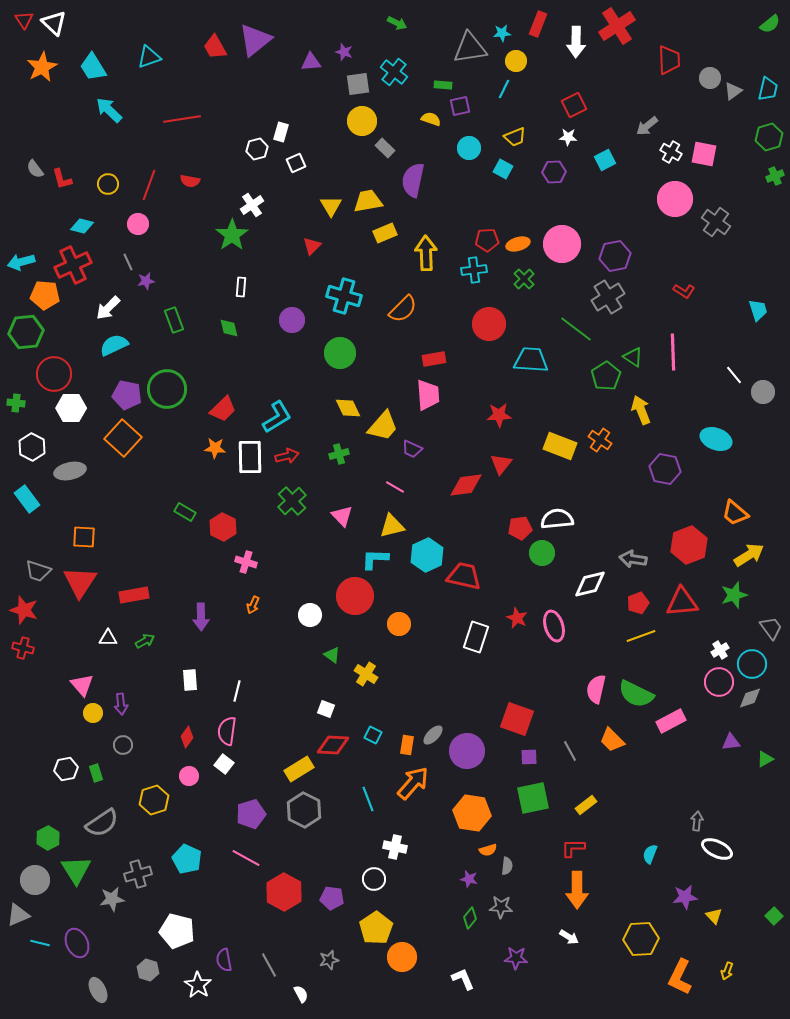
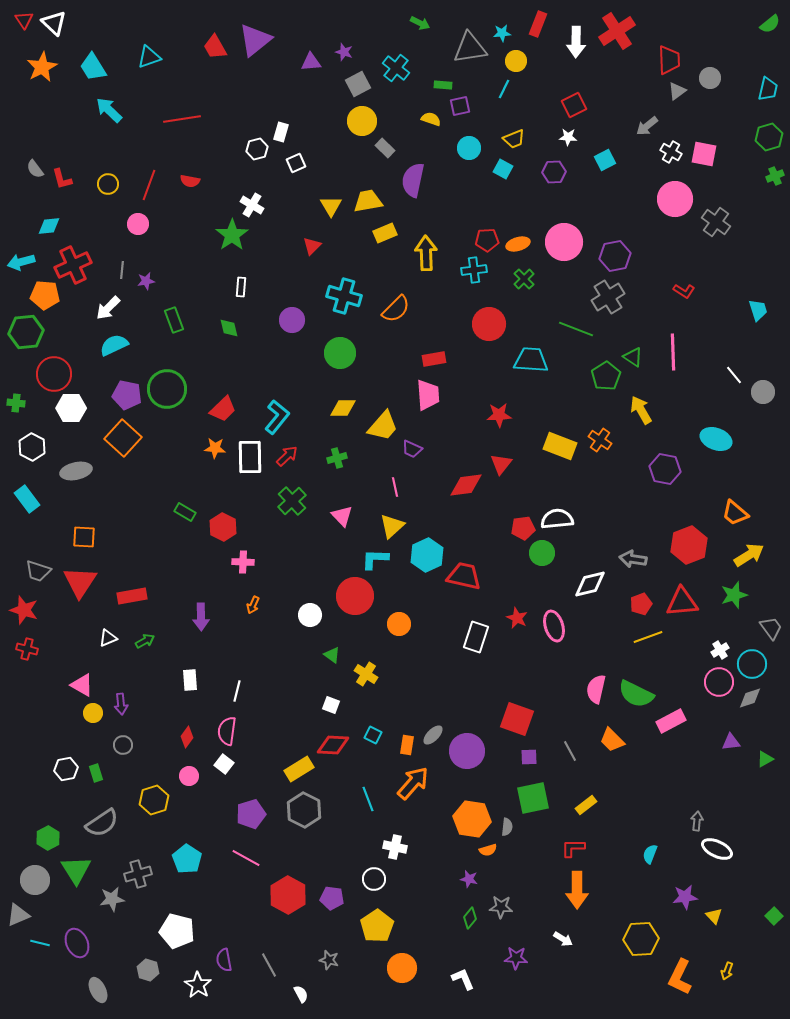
green arrow at (397, 23): moved 23 px right
red cross at (617, 26): moved 5 px down
cyan cross at (394, 72): moved 2 px right, 4 px up
gray square at (358, 84): rotated 20 degrees counterclockwise
gray triangle at (733, 91): moved 56 px left
yellow trapezoid at (515, 137): moved 1 px left, 2 px down
white cross at (252, 205): rotated 25 degrees counterclockwise
cyan diamond at (82, 226): moved 33 px left; rotated 20 degrees counterclockwise
pink circle at (562, 244): moved 2 px right, 2 px up
gray line at (128, 262): moved 6 px left, 8 px down; rotated 30 degrees clockwise
orange semicircle at (403, 309): moved 7 px left
green line at (576, 329): rotated 16 degrees counterclockwise
yellow diamond at (348, 408): moved 5 px left; rotated 64 degrees counterclockwise
yellow arrow at (641, 410): rotated 8 degrees counterclockwise
cyan L-shape at (277, 417): rotated 20 degrees counterclockwise
green cross at (339, 454): moved 2 px left, 4 px down
red arrow at (287, 456): rotated 30 degrees counterclockwise
gray ellipse at (70, 471): moved 6 px right
pink line at (395, 487): rotated 48 degrees clockwise
yellow triangle at (392, 526): rotated 28 degrees counterclockwise
red pentagon at (520, 528): moved 3 px right
pink cross at (246, 562): moved 3 px left; rotated 15 degrees counterclockwise
red rectangle at (134, 595): moved 2 px left, 1 px down
red pentagon at (638, 603): moved 3 px right, 1 px down
yellow line at (641, 636): moved 7 px right, 1 px down
white triangle at (108, 638): rotated 24 degrees counterclockwise
red cross at (23, 648): moved 4 px right, 1 px down
pink triangle at (82, 685): rotated 20 degrees counterclockwise
white square at (326, 709): moved 5 px right, 4 px up
orange hexagon at (472, 813): moved 6 px down
cyan pentagon at (187, 859): rotated 8 degrees clockwise
gray semicircle at (507, 866): moved 39 px up
red hexagon at (284, 892): moved 4 px right, 3 px down
yellow pentagon at (376, 928): moved 1 px right, 2 px up
white arrow at (569, 937): moved 6 px left, 2 px down
orange circle at (402, 957): moved 11 px down
gray star at (329, 960): rotated 30 degrees clockwise
